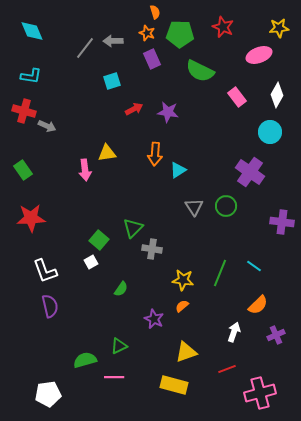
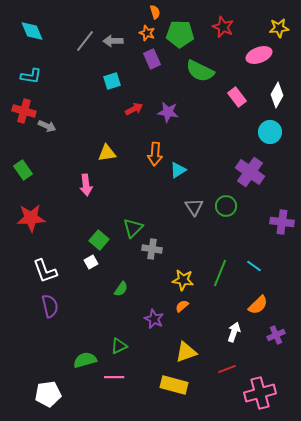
gray line at (85, 48): moved 7 px up
pink arrow at (85, 170): moved 1 px right, 15 px down
